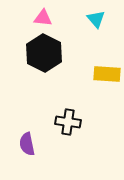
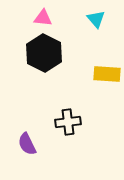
black cross: rotated 15 degrees counterclockwise
purple semicircle: rotated 15 degrees counterclockwise
